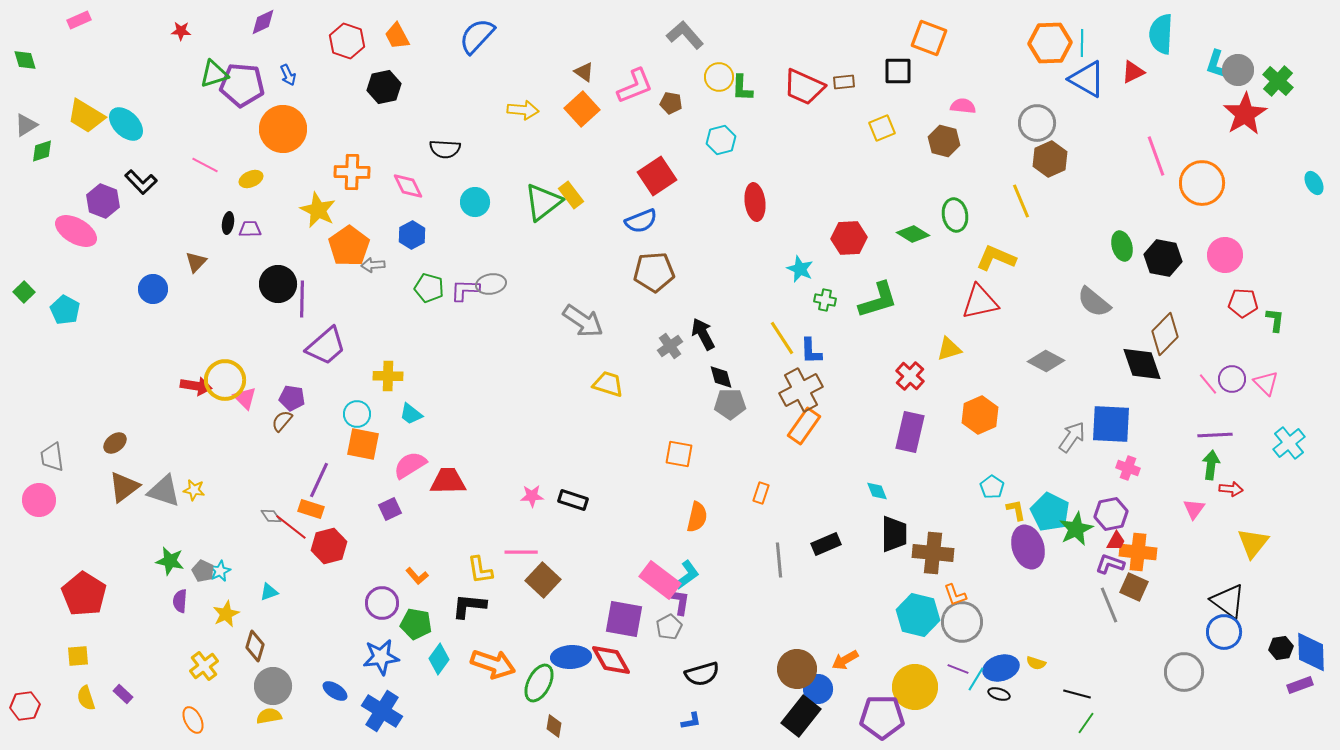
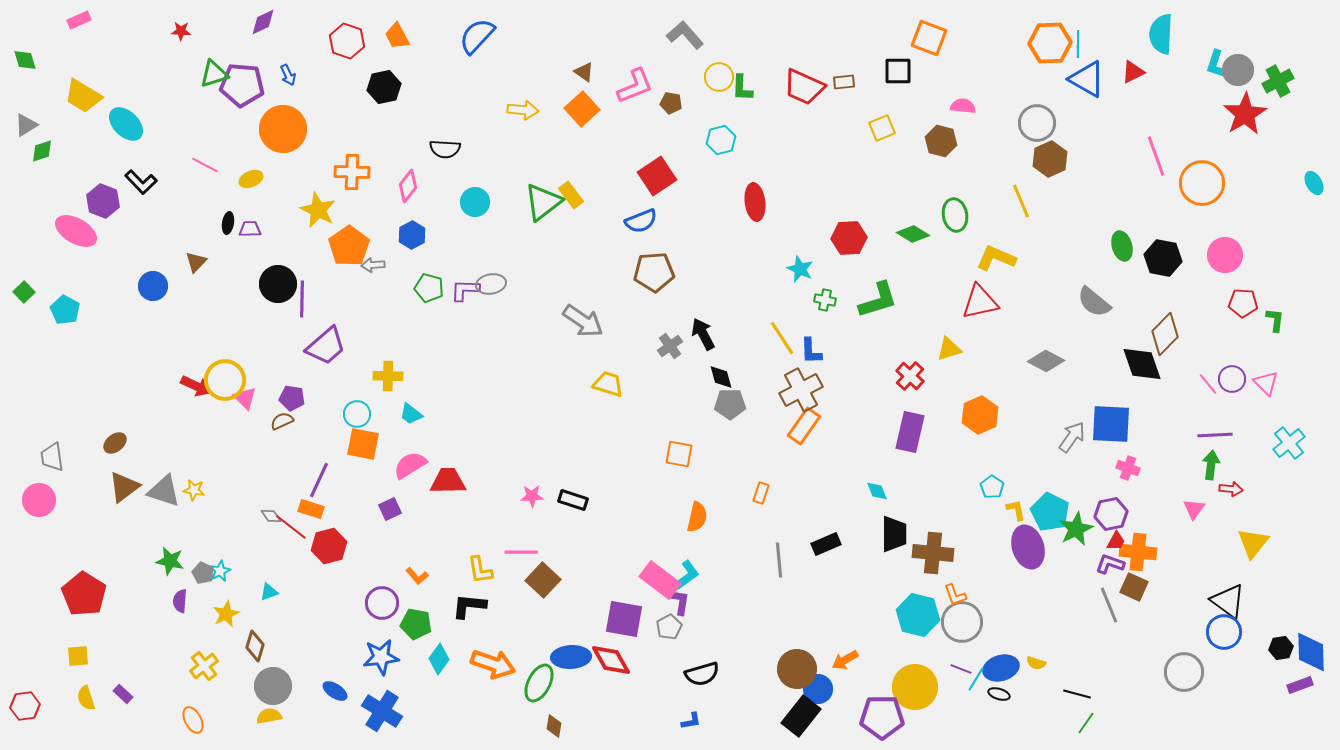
cyan line at (1082, 43): moved 4 px left, 1 px down
green cross at (1278, 81): rotated 20 degrees clockwise
yellow trapezoid at (86, 116): moved 3 px left, 20 px up
brown hexagon at (944, 141): moved 3 px left
pink diamond at (408, 186): rotated 64 degrees clockwise
blue circle at (153, 289): moved 3 px up
red arrow at (196, 386): rotated 16 degrees clockwise
brown semicircle at (282, 421): rotated 25 degrees clockwise
gray pentagon at (203, 571): moved 2 px down
purple line at (958, 669): moved 3 px right
